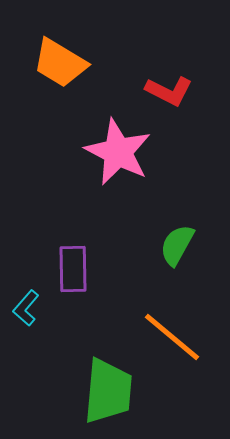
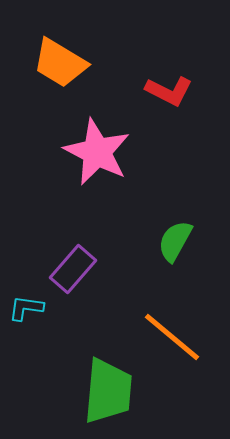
pink star: moved 21 px left
green semicircle: moved 2 px left, 4 px up
purple rectangle: rotated 42 degrees clockwise
cyan L-shape: rotated 57 degrees clockwise
